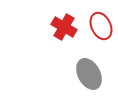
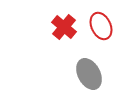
red cross: rotated 10 degrees clockwise
